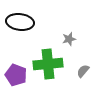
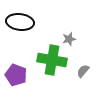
green cross: moved 4 px right, 4 px up; rotated 16 degrees clockwise
